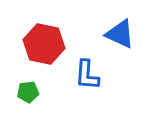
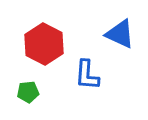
red hexagon: rotated 15 degrees clockwise
